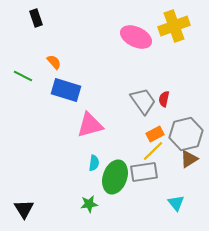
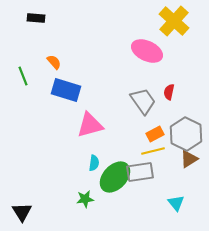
black rectangle: rotated 66 degrees counterclockwise
yellow cross: moved 5 px up; rotated 28 degrees counterclockwise
pink ellipse: moved 11 px right, 14 px down
green line: rotated 42 degrees clockwise
red semicircle: moved 5 px right, 7 px up
gray hexagon: rotated 20 degrees counterclockwise
yellow line: rotated 30 degrees clockwise
gray rectangle: moved 4 px left
green ellipse: rotated 24 degrees clockwise
green star: moved 4 px left, 5 px up
black triangle: moved 2 px left, 3 px down
